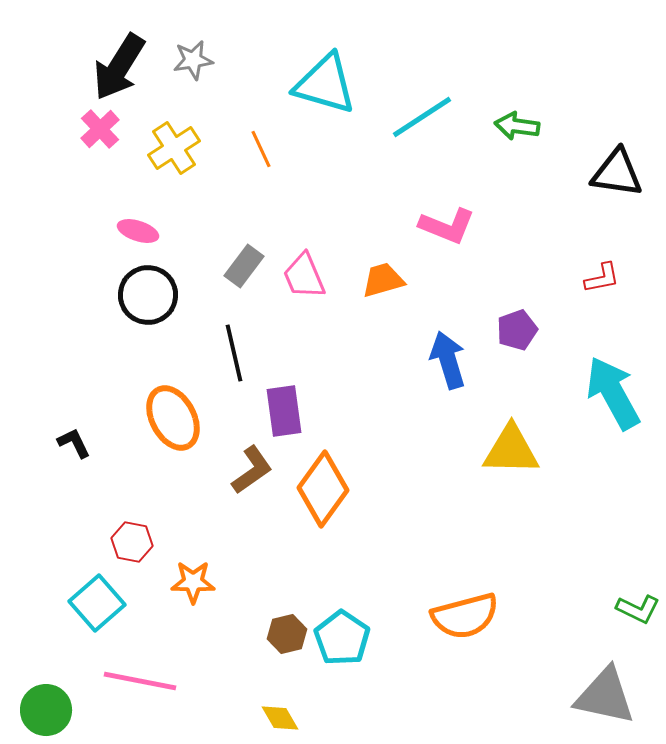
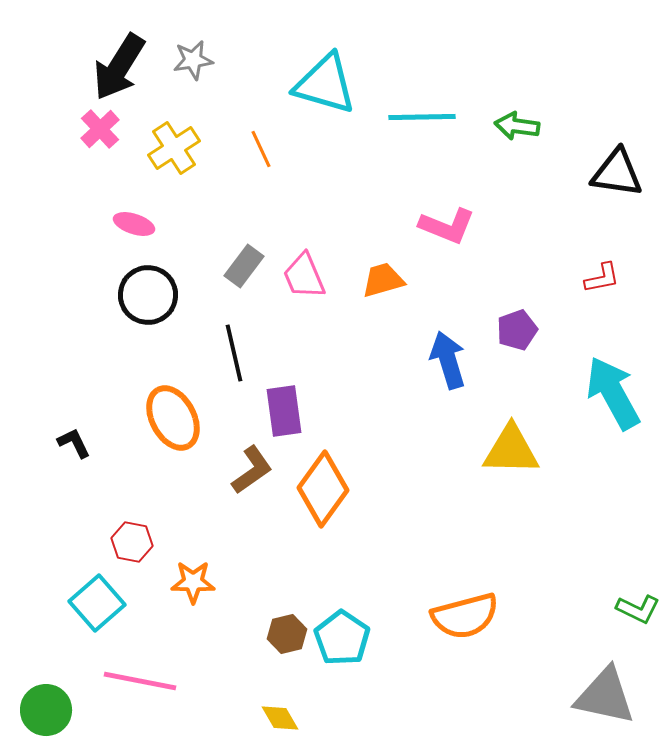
cyan line: rotated 32 degrees clockwise
pink ellipse: moved 4 px left, 7 px up
